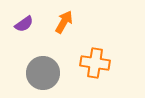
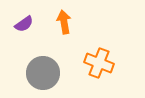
orange arrow: rotated 40 degrees counterclockwise
orange cross: moved 4 px right; rotated 12 degrees clockwise
